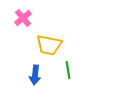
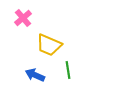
yellow trapezoid: rotated 12 degrees clockwise
blue arrow: rotated 108 degrees clockwise
